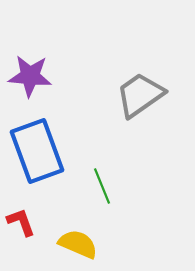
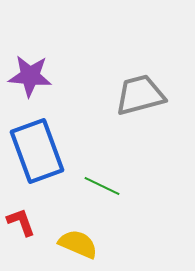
gray trapezoid: rotated 20 degrees clockwise
green line: rotated 42 degrees counterclockwise
